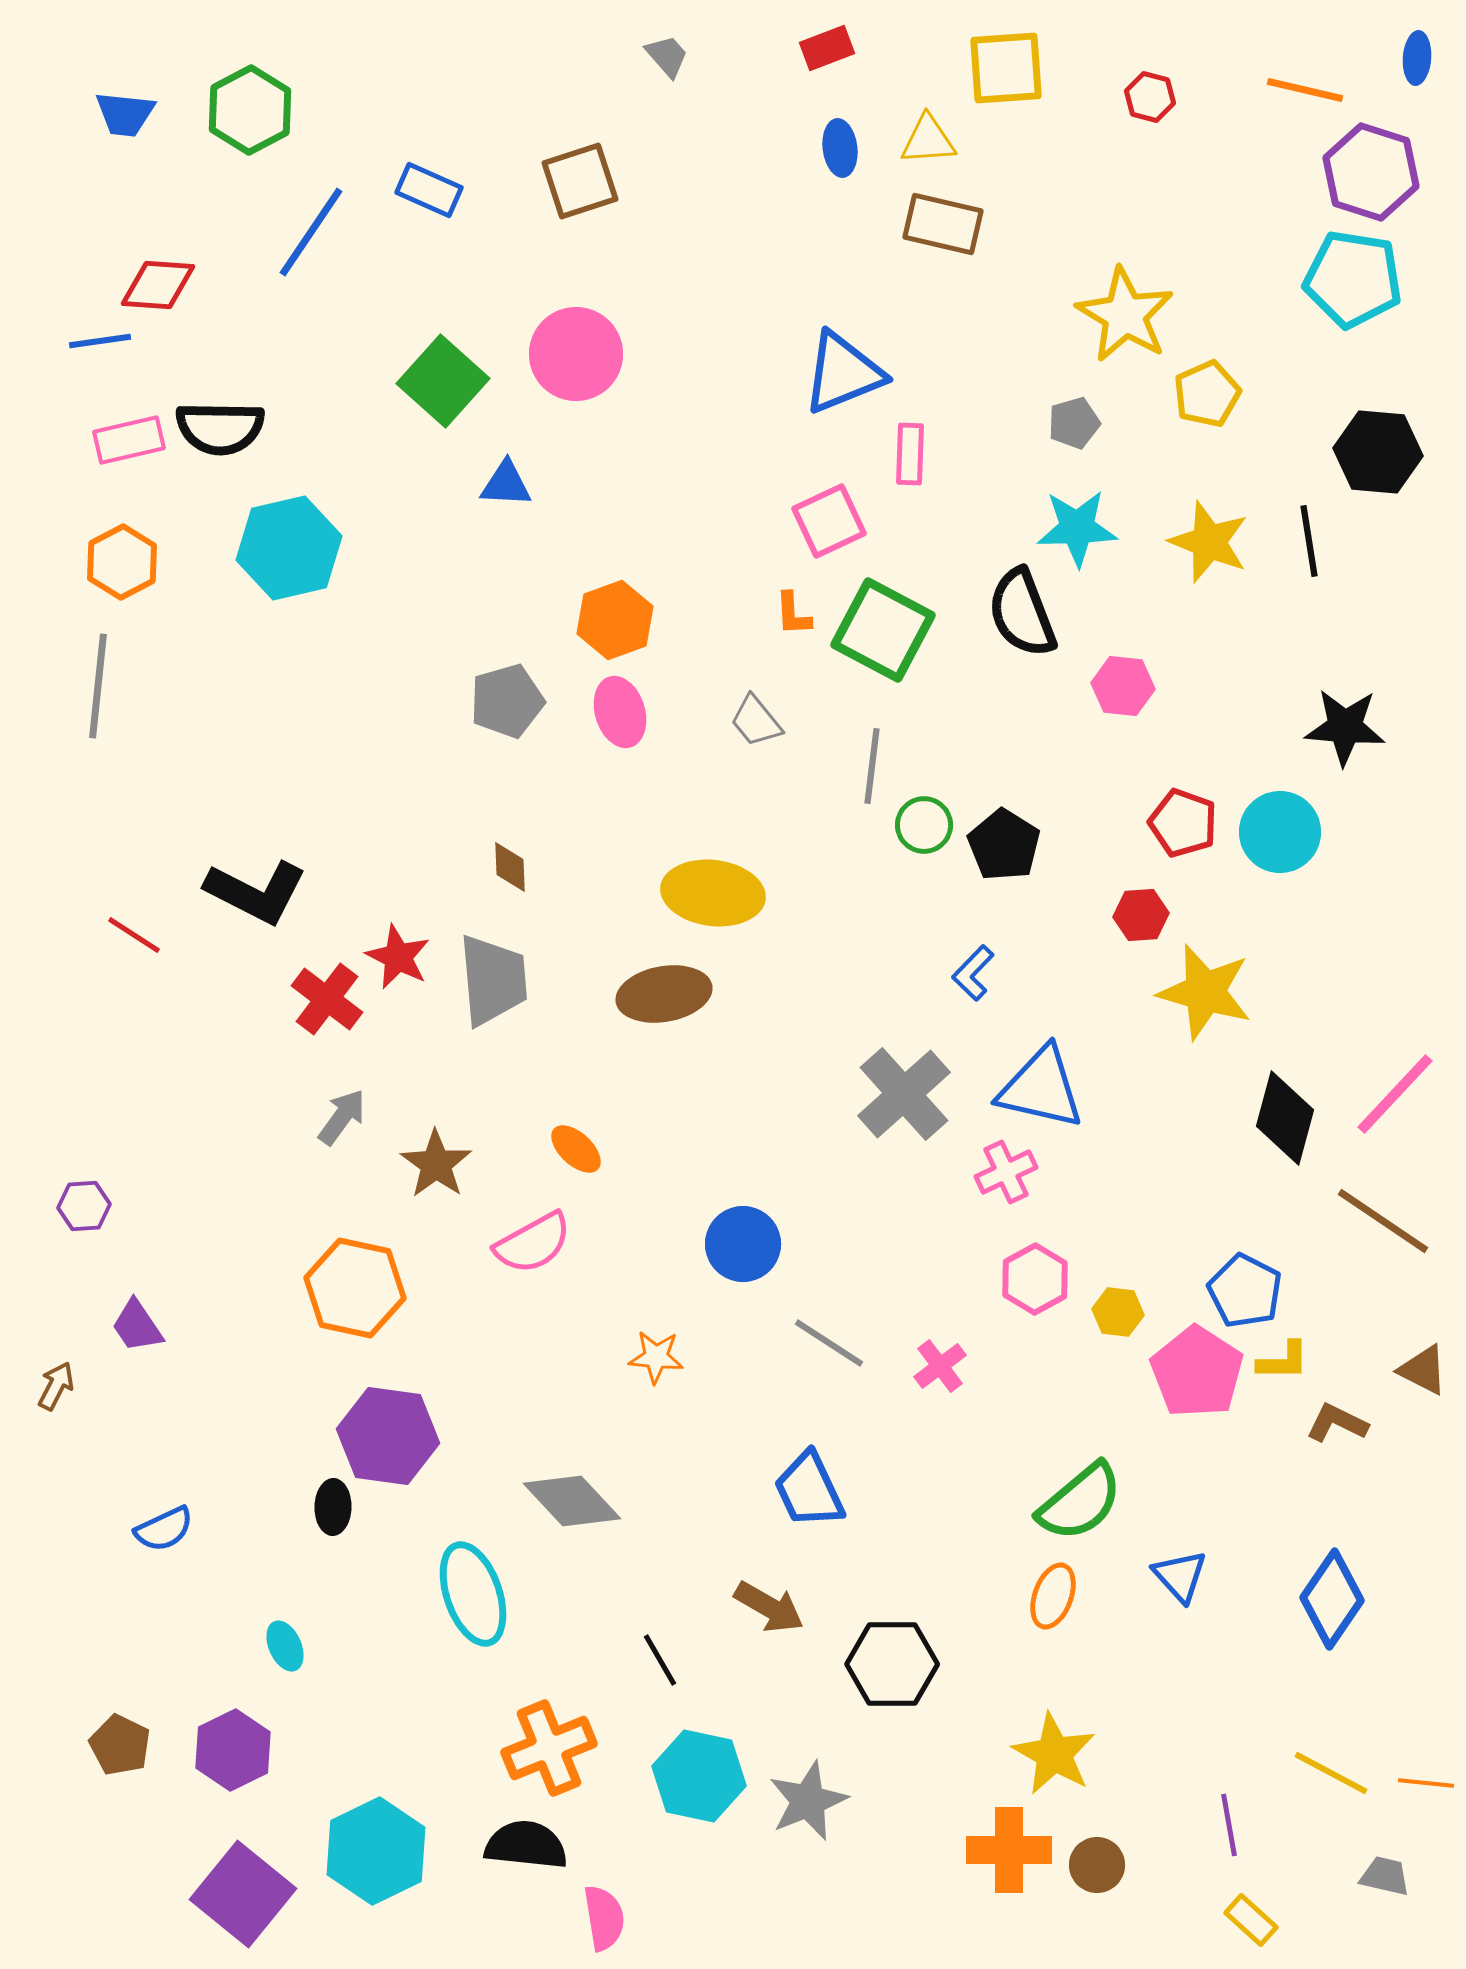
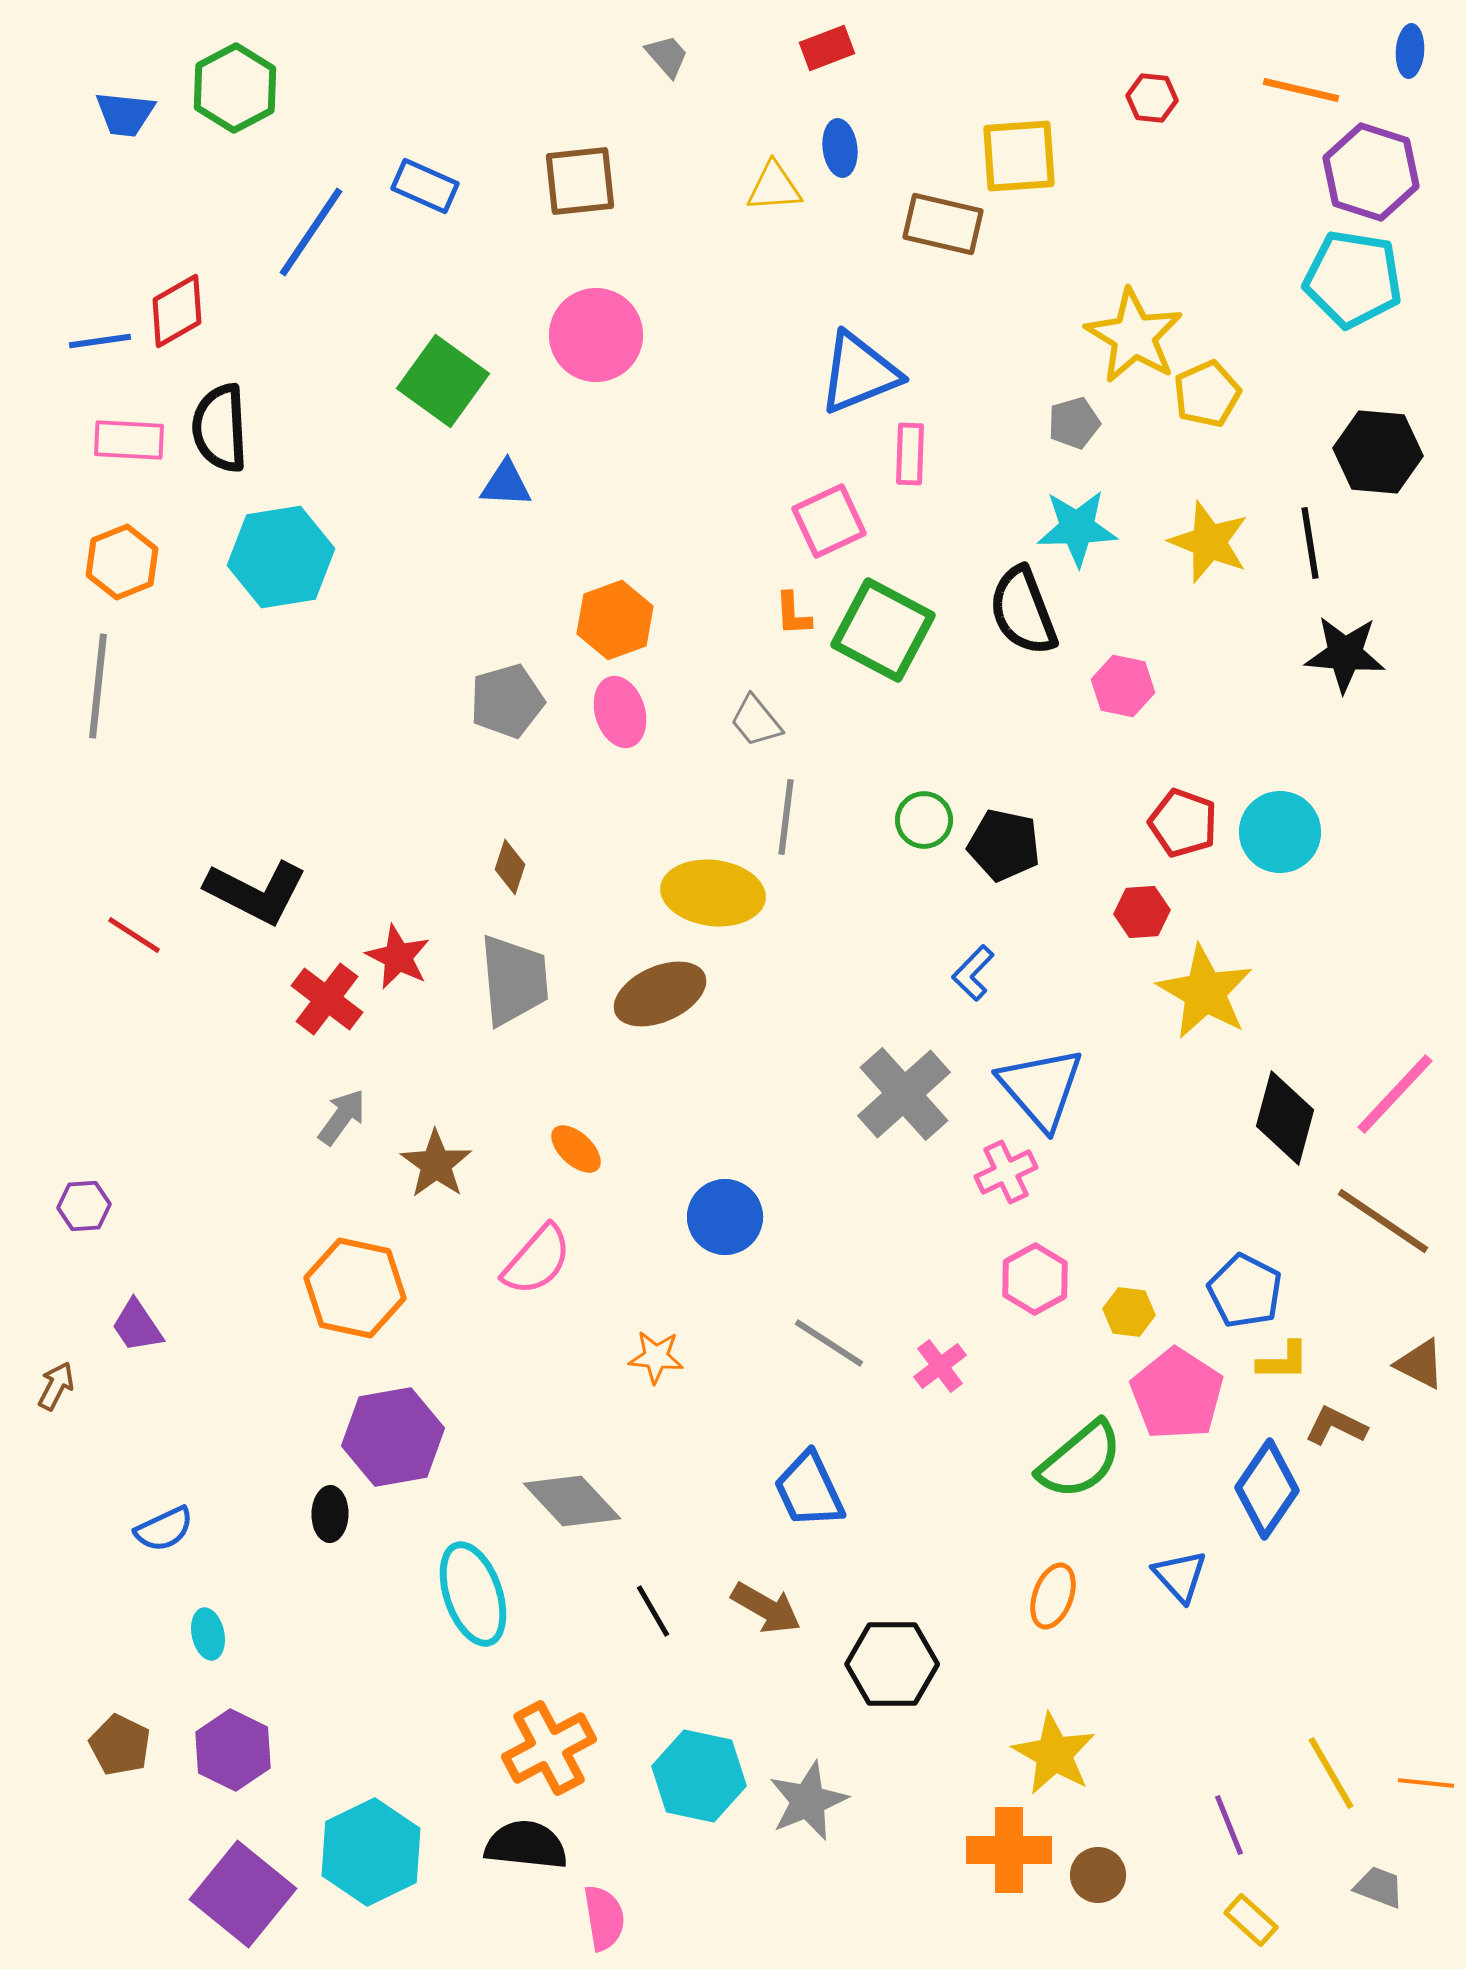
blue ellipse at (1417, 58): moved 7 px left, 7 px up
yellow square at (1006, 68): moved 13 px right, 88 px down
orange line at (1305, 90): moved 4 px left
red hexagon at (1150, 97): moved 2 px right, 1 px down; rotated 9 degrees counterclockwise
green hexagon at (250, 110): moved 15 px left, 22 px up
yellow triangle at (928, 140): moved 154 px left, 47 px down
brown square at (580, 181): rotated 12 degrees clockwise
blue rectangle at (429, 190): moved 4 px left, 4 px up
red diamond at (158, 285): moved 19 px right, 26 px down; rotated 34 degrees counterclockwise
yellow star at (1125, 315): moved 9 px right, 21 px down
pink circle at (576, 354): moved 20 px right, 19 px up
blue triangle at (843, 373): moved 16 px right
green square at (443, 381): rotated 6 degrees counterclockwise
black semicircle at (220, 428): rotated 86 degrees clockwise
pink rectangle at (129, 440): rotated 16 degrees clockwise
black line at (1309, 541): moved 1 px right, 2 px down
cyan hexagon at (289, 548): moved 8 px left, 9 px down; rotated 4 degrees clockwise
orange hexagon at (122, 562): rotated 6 degrees clockwise
black semicircle at (1022, 613): moved 1 px right, 2 px up
pink hexagon at (1123, 686): rotated 6 degrees clockwise
black star at (1345, 727): moved 73 px up
gray line at (872, 766): moved 86 px left, 51 px down
green circle at (924, 825): moved 5 px up
black pentagon at (1004, 845): rotated 20 degrees counterclockwise
brown diamond at (510, 867): rotated 20 degrees clockwise
red hexagon at (1141, 915): moved 1 px right, 3 px up
gray trapezoid at (493, 980): moved 21 px right
yellow star at (1205, 992): rotated 14 degrees clockwise
brown ellipse at (664, 994): moved 4 px left; rotated 14 degrees counterclockwise
blue triangle at (1041, 1088): rotated 36 degrees clockwise
pink semicircle at (533, 1243): moved 4 px right, 17 px down; rotated 20 degrees counterclockwise
blue circle at (743, 1244): moved 18 px left, 27 px up
yellow hexagon at (1118, 1312): moved 11 px right
brown triangle at (1423, 1370): moved 3 px left, 6 px up
pink pentagon at (1197, 1372): moved 20 px left, 22 px down
brown L-shape at (1337, 1423): moved 1 px left, 3 px down
purple hexagon at (388, 1436): moved 5 px right, 1 px down; rotated 18 degrees counterclockwise
green semicircle at (1080, 1502): moved 42 px up
black ellipse at (333, 1507): moved 3 px left, 7 px down
blue diamond at (1332, 1599): moved 65 px left, 110 px up
brown arrow at (769, 1607): moved 3 px left, 1 px down
cyan ellipse at (285, 1646): moved 77 px left, 12 px up; rotated 12 degrees clockwise
black line at (660, 1660): moved 7 px left, 49 px up
orange cross at (549, 1748): rotated 6 degrees counterclockwise
purple hexagon at (233, 1750): rotated 8 degrees counterclockwise
yellow line at (1331, 1773): rotated 32 degrees clockwise
purple line at (1229, 1825): rotated 12 degrees counterclockwise
cyan hexagon at (376, 1851): moved 5 px left, 1 px down
brown circle at (1097, 1865): moved 1 px right, 10 px down
gray trapezoid at (1385, 1876): moved 6 px left, 11 px down; rotated 8 degrees clockwise
